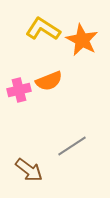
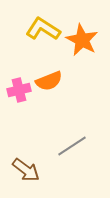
brown arrow: moved 3 px left
